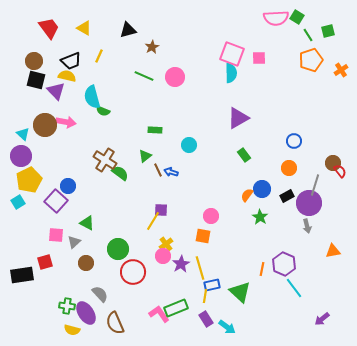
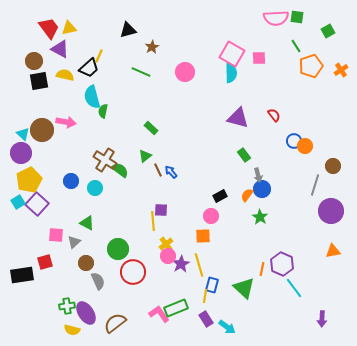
green square at (297, 17): rotated 24 degrees counterclockwise
yellow triangle at (84, 28): moved 15 px left; rotated 42 degrees counterclockwise
green square at (328, 31): rotated 16 degrees counterclockwise
green line at (308, 35): moved 12 px left, 11 px down
pink square at (232, 54): rotated 10 degrees clockwise
orange pentagon at (311, 60): moved 6 px down
black trapezoid at (71, 61): moved 18 px right, 7 px down; rotated 20 degrees counterclockwise
yellow semicircle at (67, 76): moved 2 px left, 1 px up
green line at (144, 76): moved 3 px left, 4 px up
pink circle at (175, 77): moved 10 px right, 5 px up
black square at (36, 80): moved 3 px right, 1 px down; rotated 24 degrees counterclockwise
purple triangle at (56, 91): moved 4 px right, 42 px up; rotated 18 degrees counterclockwise
green semicircle at (103, 111): rotated 80 degrees clockwise
purple triangle at (238, 118): rotated 45 degrees clockwise
brown circle at (45, 125): moved 3 px left, 5 px down
green rectangle at (155, 130): moved 4 px left, 2 px up; rotated 40 degrees clockwise
cyan circle at (189, 145): moved 94 px left, 43 px down
purple circle at (21, 156): moved 3 px up
brown circle at (333, 163): moved 3 px down
orange circle at (289, 168): moved 16 px right, 22 px up
red semicircle at (340, 171): moved 66 px left, 56 px up
blue arrow at (171, 172): rotated 32 degrees clockwise
green semicircle at (120, 173): moved 3 px up
blue circle at (68, 186): moved 3 px right, 5 px up
black rectangle at (287, 196): moved 67 px left
purple square at (56, 201): moved 19 px left, 3 px down
purple circle at (309, 203): moved 22 px right, 8 px down
yellow line at (153, 221): rotated 36 degrees counterclockwise
gray arrow at (307, 226): moved 49 px left, 51 px up
orange square at (203, 236): rotated 14 degrees counterclockwise
pink circle at (163, 256): moved 5 px right
purple hexagon at (284, 264): moved 2 px left
yellow line at (200, 268): moved 1 px left, 3 px up
blue rectangle at (212, 285): rotated 63 degrees counterclockwise
green triangle at (240, 292): moved 4 px right, 4 px up
gray semicircle at (100, 294): moved 2 px left, 13 px up; rotated 18 degrees clockwise
green cross at (67, 306): rotated 14 degrees counterclockwise
purple arrow at (322, 319): rotated 49 degrees counterclockwise
brown semicircle at (115, 323): rotated 75 degrees clockwise
